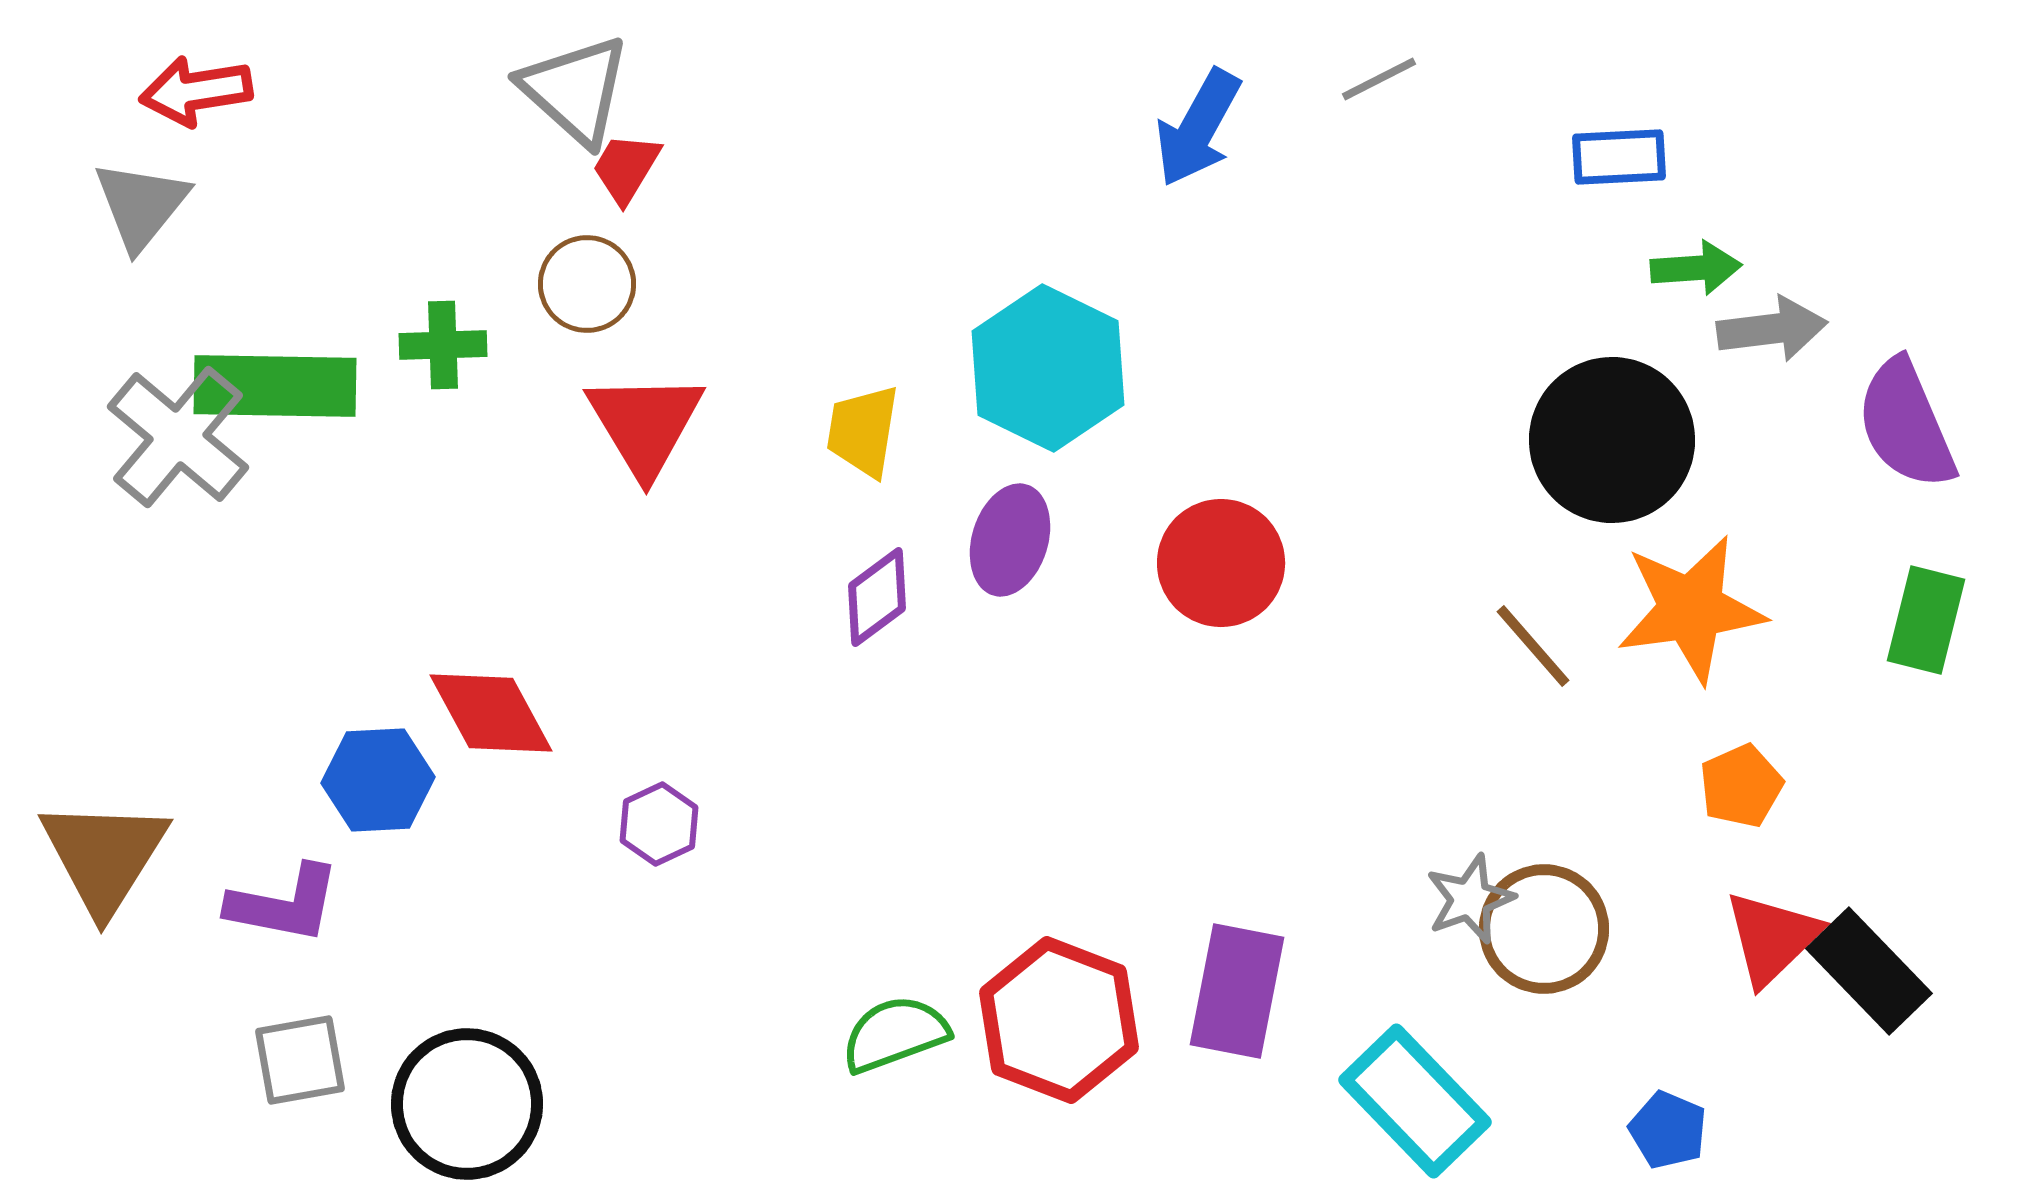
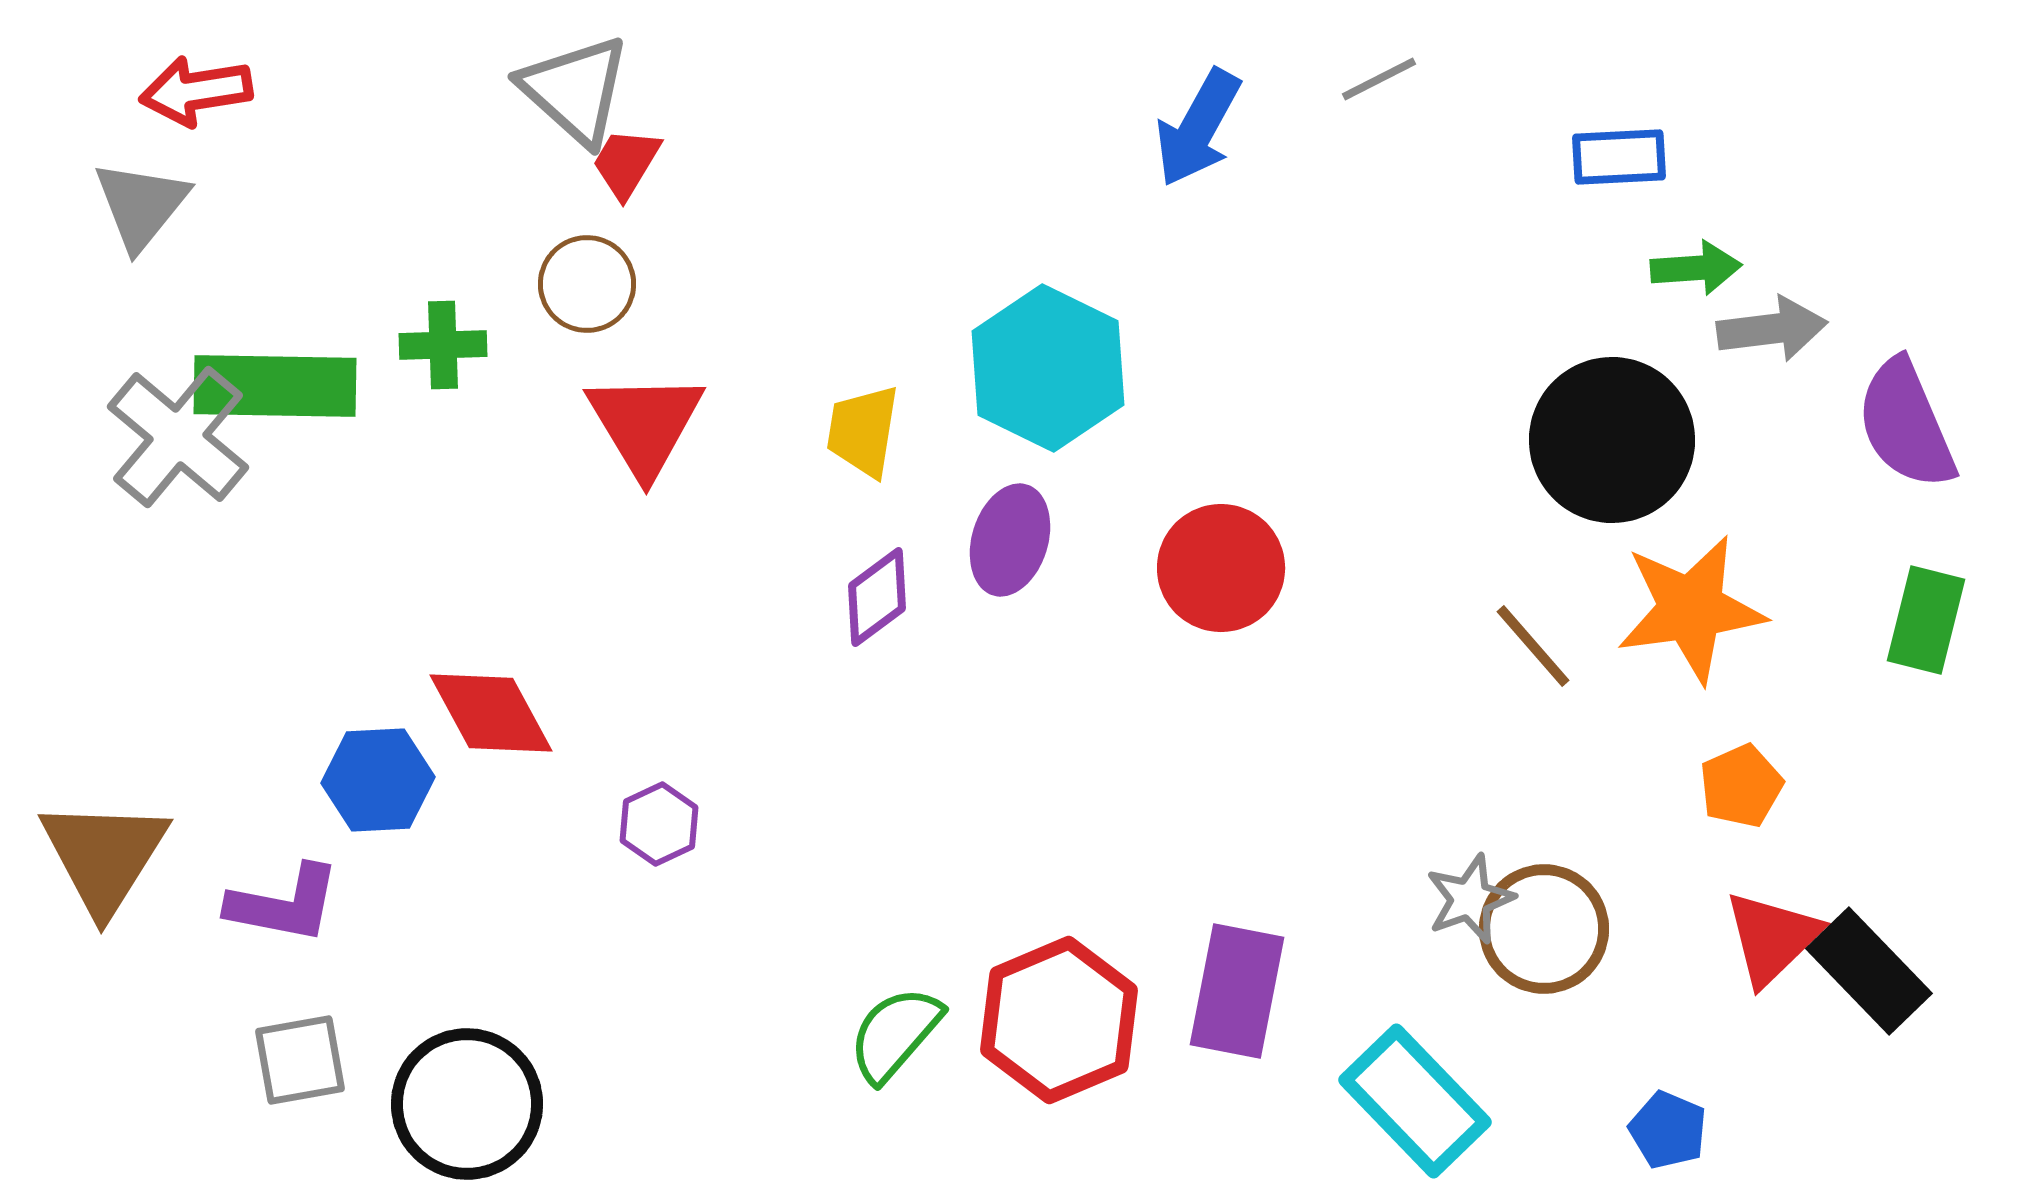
red trapezoid at (626, 168): moved 5 px up
red circle at (1221, 563): moved 5 px down
red hexagon at (1059, 1020): rotated 16 degrees clockwise
green semicircle at (895, 1034): rotated 29 degrees counterclockwise
